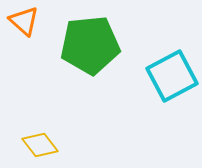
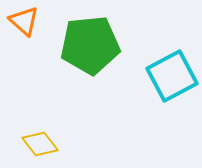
yellow diamond: moved 1 px up
